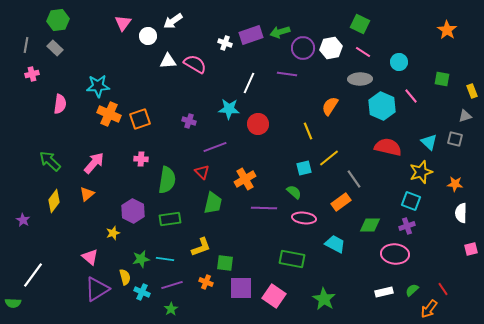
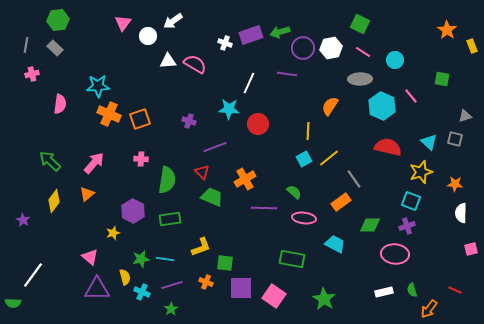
cyan circle at (399, 62): moved 4 px left, 2 px up
yellow rectangle at (472, 91): moved 45 px up
yellow line at (308, 131): rotated 24 degrees clockwise
cyan square at (304, 168): moved 9 px up; rotated 14 degrees counterclockwise
green trapezoid at (213, 203): moved 1 px left, 6 px up; rotated 80 degrees counterclockwise
purple triangle at (97, 289): rotated 32 degrees clockwise
red line at (443, 289): moved 12 px right, 1 px down; rotated 32 degrees counterclockwise
green semicircle at (412, 290): rotated 64 degrees counterclockwise
